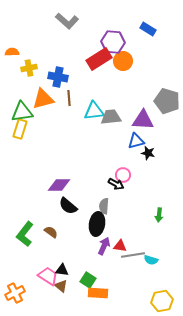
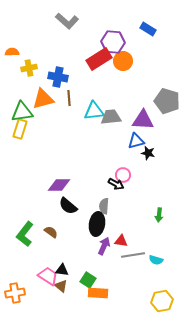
red triangle: moved 1 px right, 5 px up
cyan semicircle: moved 5 px right
orange cross: rotated 18 degrees clockwise
